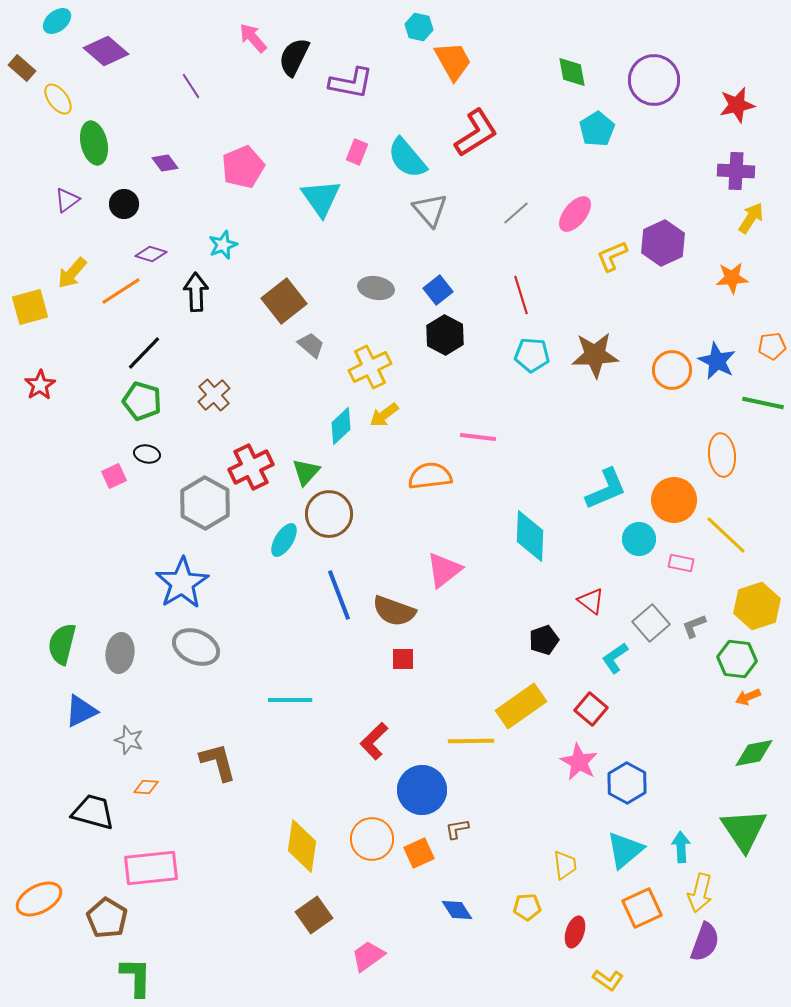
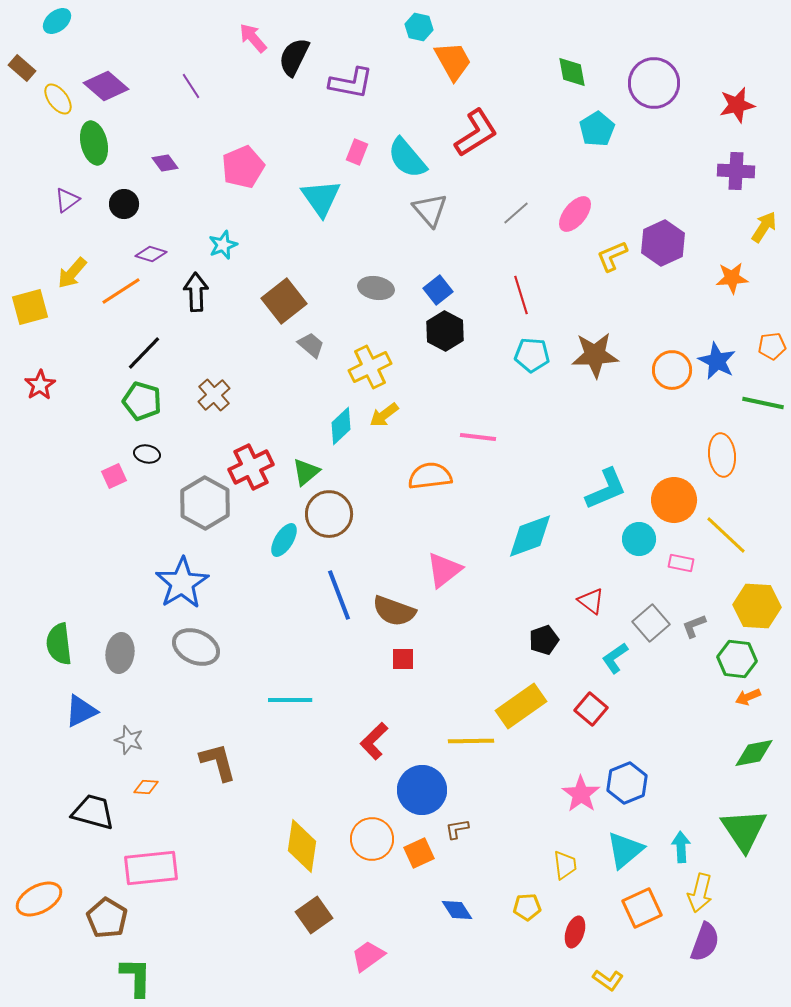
purple diamond at (106, 51): moved 35 px down
purple circle at (654, 80): moved 3 px down
yellow arrow at (751, 218): moved 13 px right, 9 px down
black hexagon at (445, 335): moved 4 px up
green triangle at (306, 472): rotated 8 degrees clockwise
cyan diamond at (530, 536): rotated 68 degrees clockwise
yellow hexagon at (757, 606): rotated 21 degrees clockwise
green semicircle at (62, 644): moved 3 px left; rotated 21 degrees counterclockwise
pink star at (579, 762): moved 2 px right, 32 px down; rotated 6 degrees clockwise
blue hexagon at (627, 783): rotated 9 degrees clockwise
